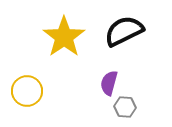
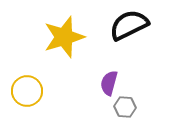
black semicircle: moved 5 px right, 6 px up
yellow star: rotated 18 degrees clockwise
